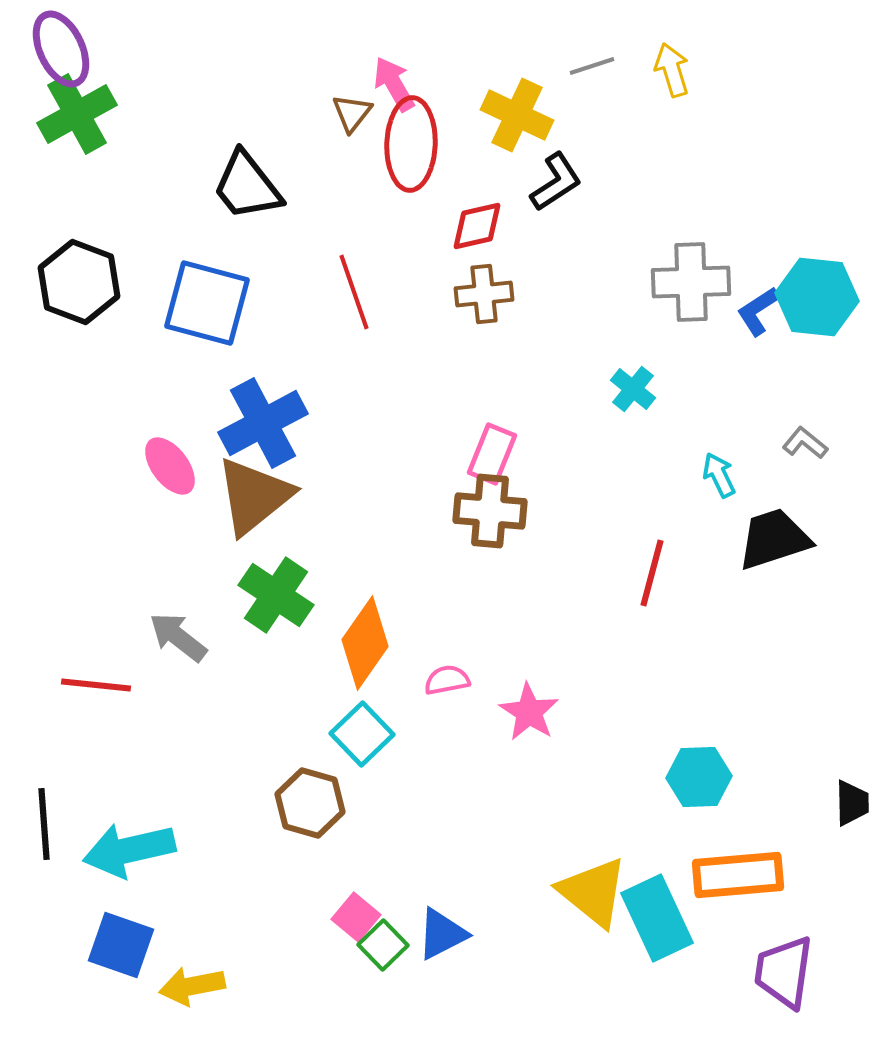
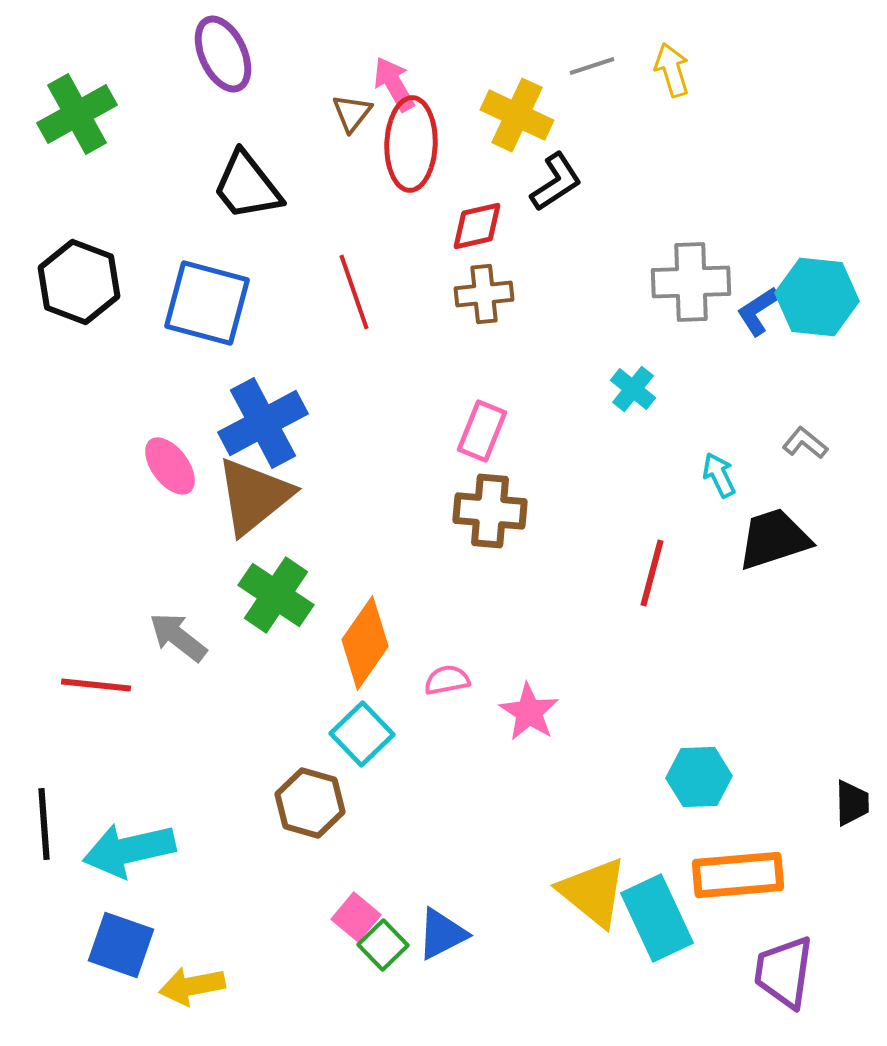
purple ellipse at (61, 49): moved 162 px right, 5 px down
pink rectangle at (492, 454): moved 10 px left, 23 px up
